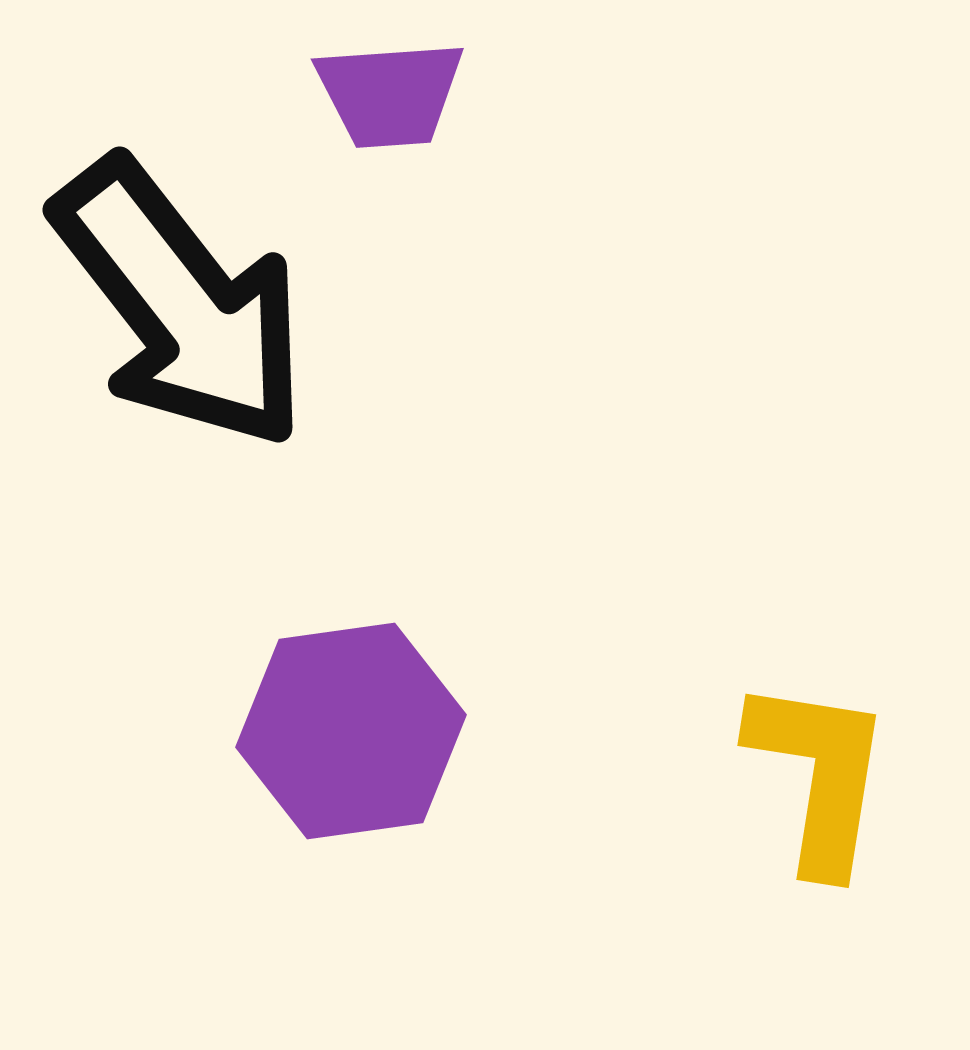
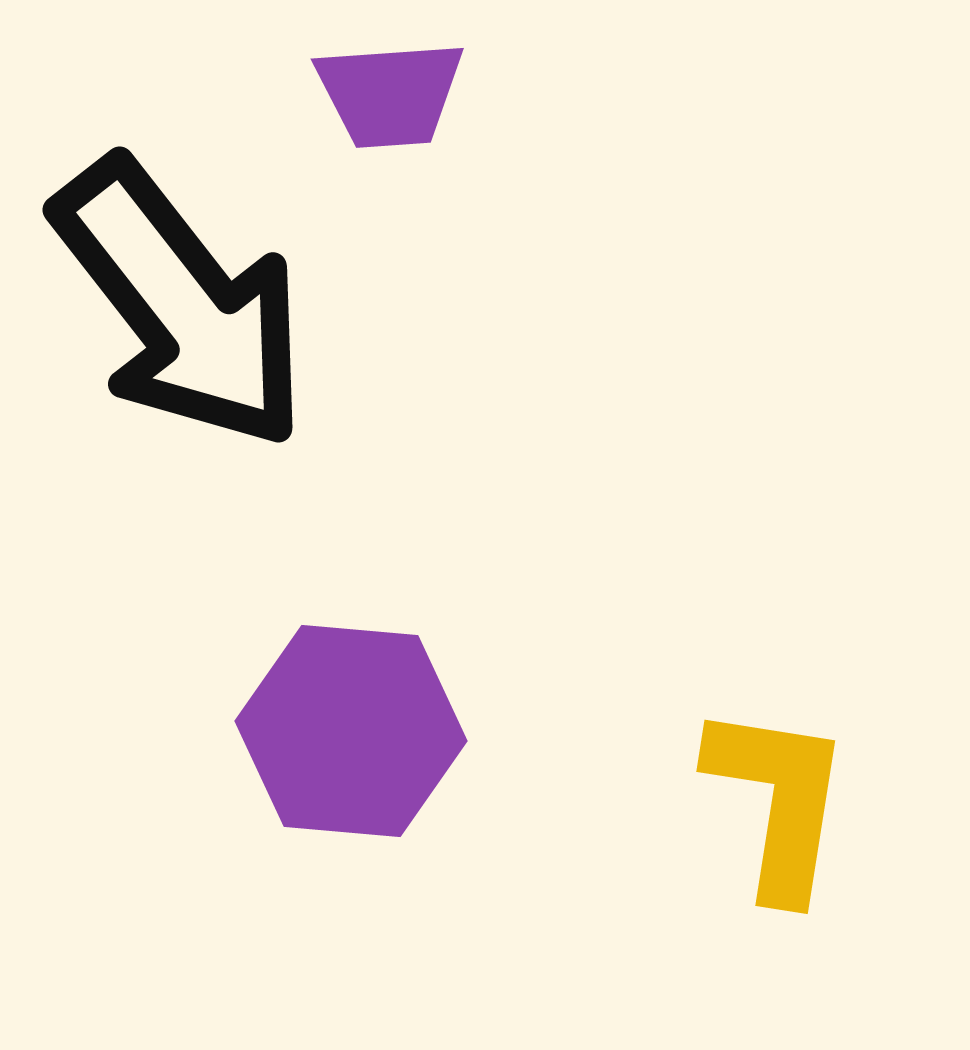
purple hexagon: rotated 13 degrees clockwise
yellow L-shape: moved 41 px left, 26 px down
